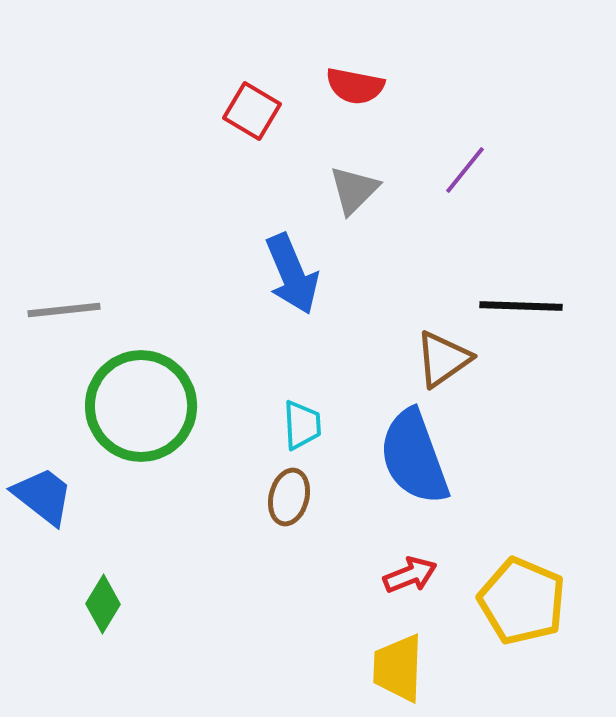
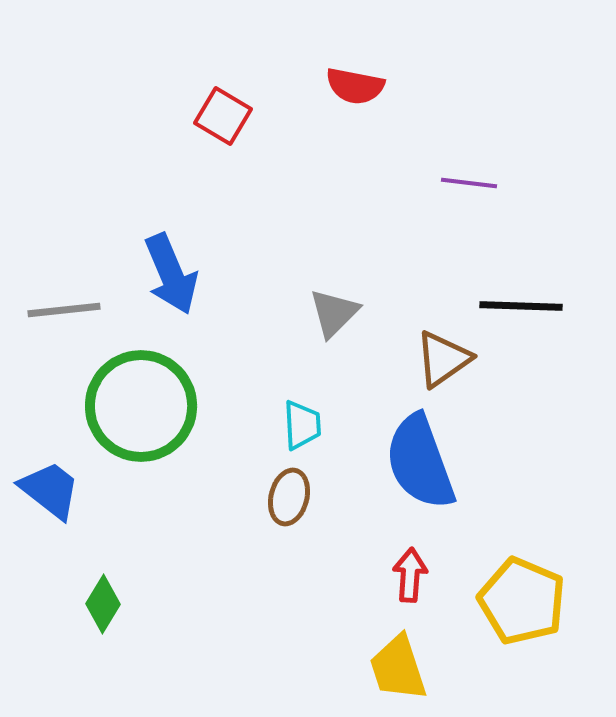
red square: moved 29 px left, 5 px down
purple line: moved 4 px right, 13 px down; rotated 58 degrees clockwise
gray triangle: moved 20 px left, 123 px down
blue arrow: moved 121 px left
blue semicircle: moved 6 px right, 5 px down
blue trapezoid: moved 7 px right, 6 px up
red arrow: rotated 64 degrees counterclockwise
yellow trapezoid: rotated 20 degrees counterclockwise
